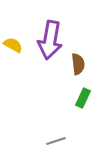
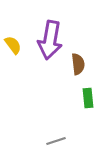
yellow semicircle: rotated 24 degrees clockwise
green rectangle: moved 5 px right; rotated 30 degrees counterclockwise
